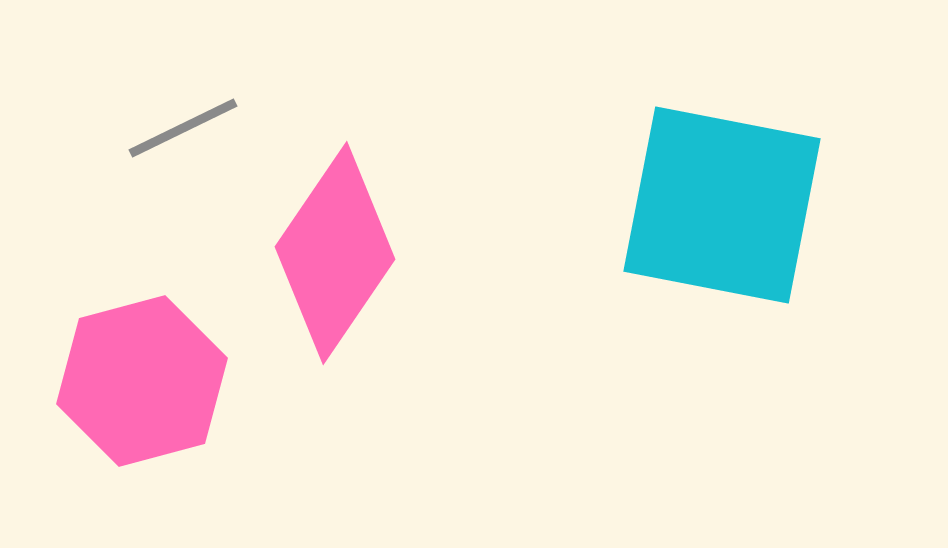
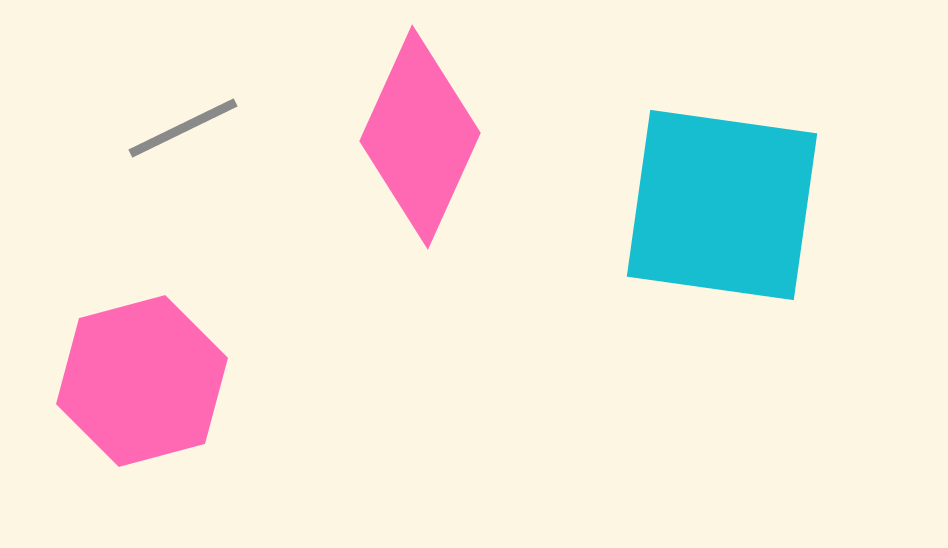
cyan square: rotated 3 degrees counterclockwise
pink diamond: moved 85 px right, 116 px up; rotated 10 degrees counterclockwise
